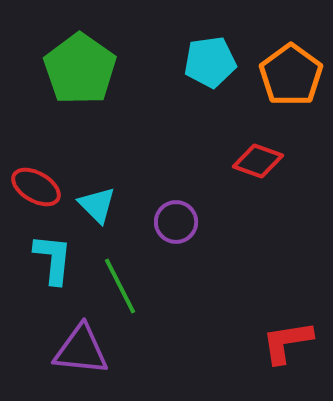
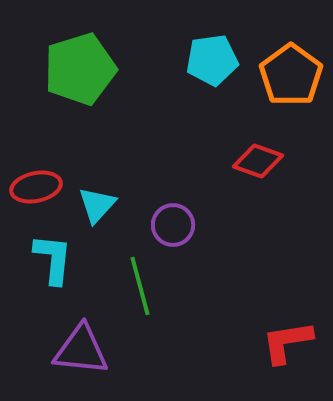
cyan pentagon: moved 2 px right, 2 px up
green pentagon: rotated 20 degrees clockwise
red ellipse: rotated 42 degrees counterclockwise
cyan triangle: rotated 27 degrees clockwise
purple circle: moved 3 px left, 3 px down
green line: moved 20 px right; rotated 12 degrees clockwise
